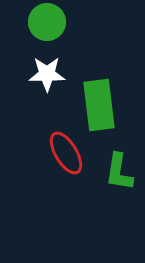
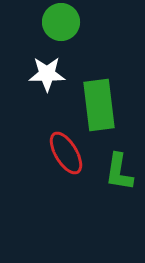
green circle: moved 14 px right
